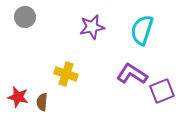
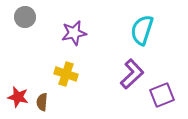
purple star: moved 18 px left, 6 px down
purple L-shape: rotated 104 degrees clockwise
purple square: moved 4 px down
